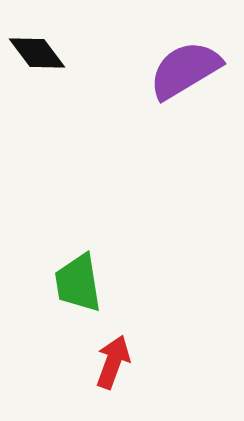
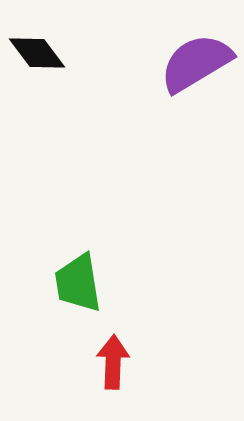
purple semicircle: moved 11 px right, 7 px up
red arrow: rotated 18 degrees counterclockwise
